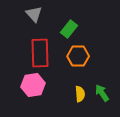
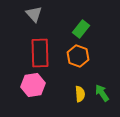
green rectangle: moved 12 px right
orange hexagon: rotated 20 degrees clockwise
